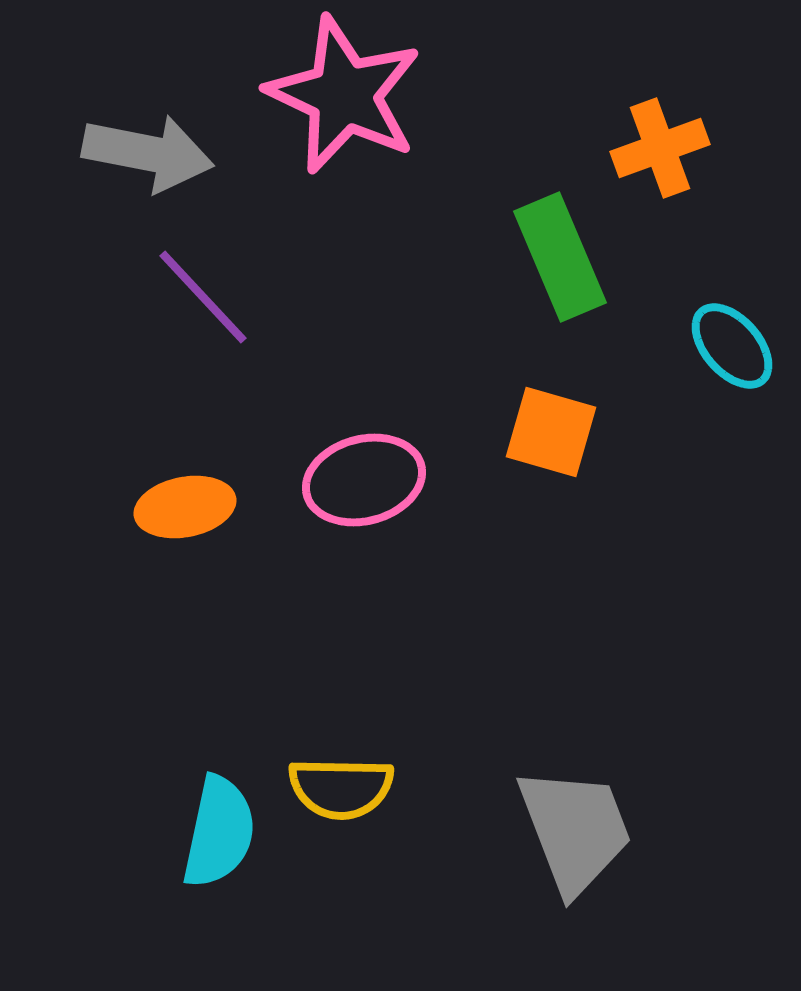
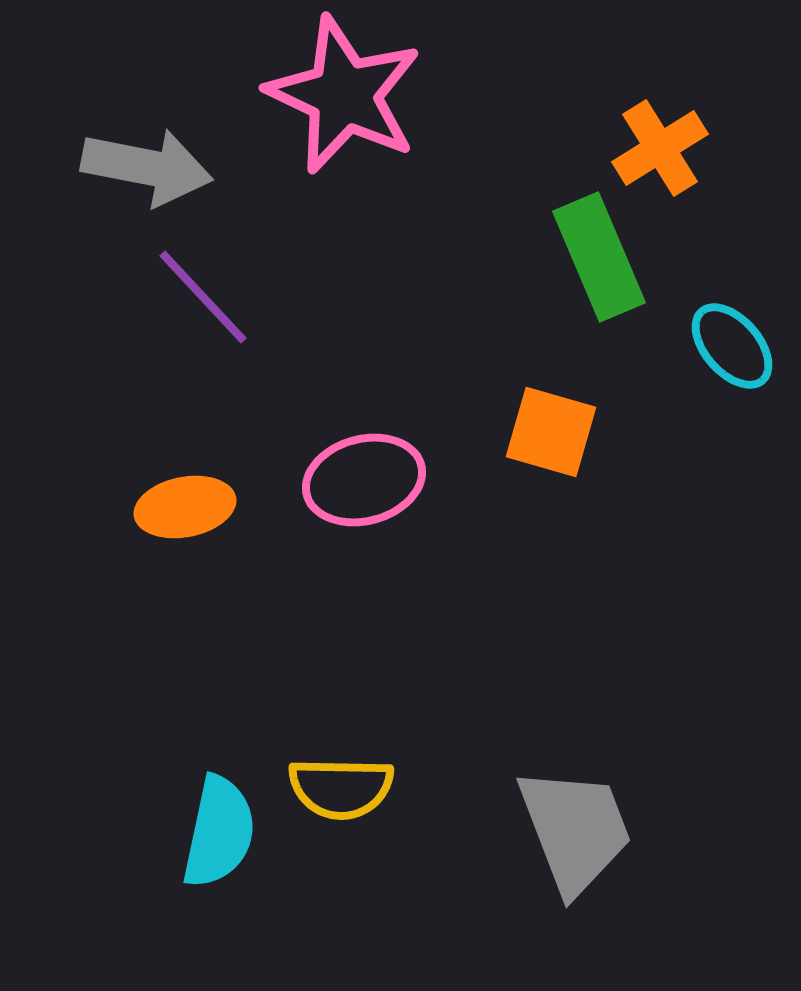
orange cross: rotated 12 degrees counterclockwise
gray arrow: moved 1 px left, 14 px down
green rectangle: moved 39 px right
